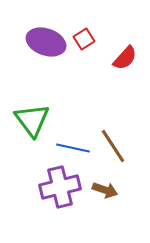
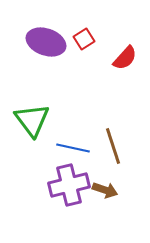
brown line: rotated 15 degrees clockwise
purple cross: moved 9 px right, 2 px up
